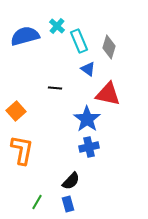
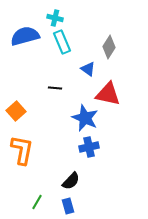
cyan cross: moved 2 px left, 8 px up; rotated 28 degrees counterclockwise
cyan rectangle: moved 17 px left, 1 px down
gray diamond: rotated 15 degrees clockwise
blue star: moved 2 px left, 1 px up; rotated 12 degrees counterclockwise
blue rectangle: moved 2 px down
